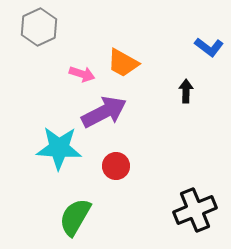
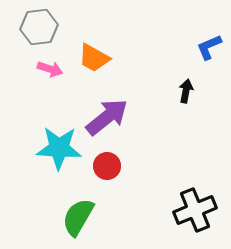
gray hexagon: rotated 18 degrees clockwise
blue L-shape: rotated 120 degrees clockwise
orange trapezoid: moved 29 px left, 5 px up
pink arrow: moved 32 px left, 5 px up
black arrow: rotated 10 degrees clockwise
purple arrow: moved 3 px right, 5 px down; rotated 12 degrees counterclockwise
red circle: moved 9 px left
green semicircle: moved 3 px right
